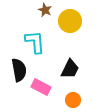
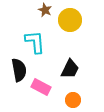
yellow circle: moved 1 px up
